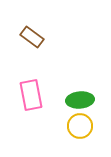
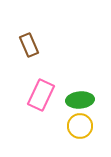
brown rectangle: moved 3 px left, 8 px down; rotated 30 degrees clockwise
pink rectangle: moved 10 px right; rotated 36 degrees clockwise
